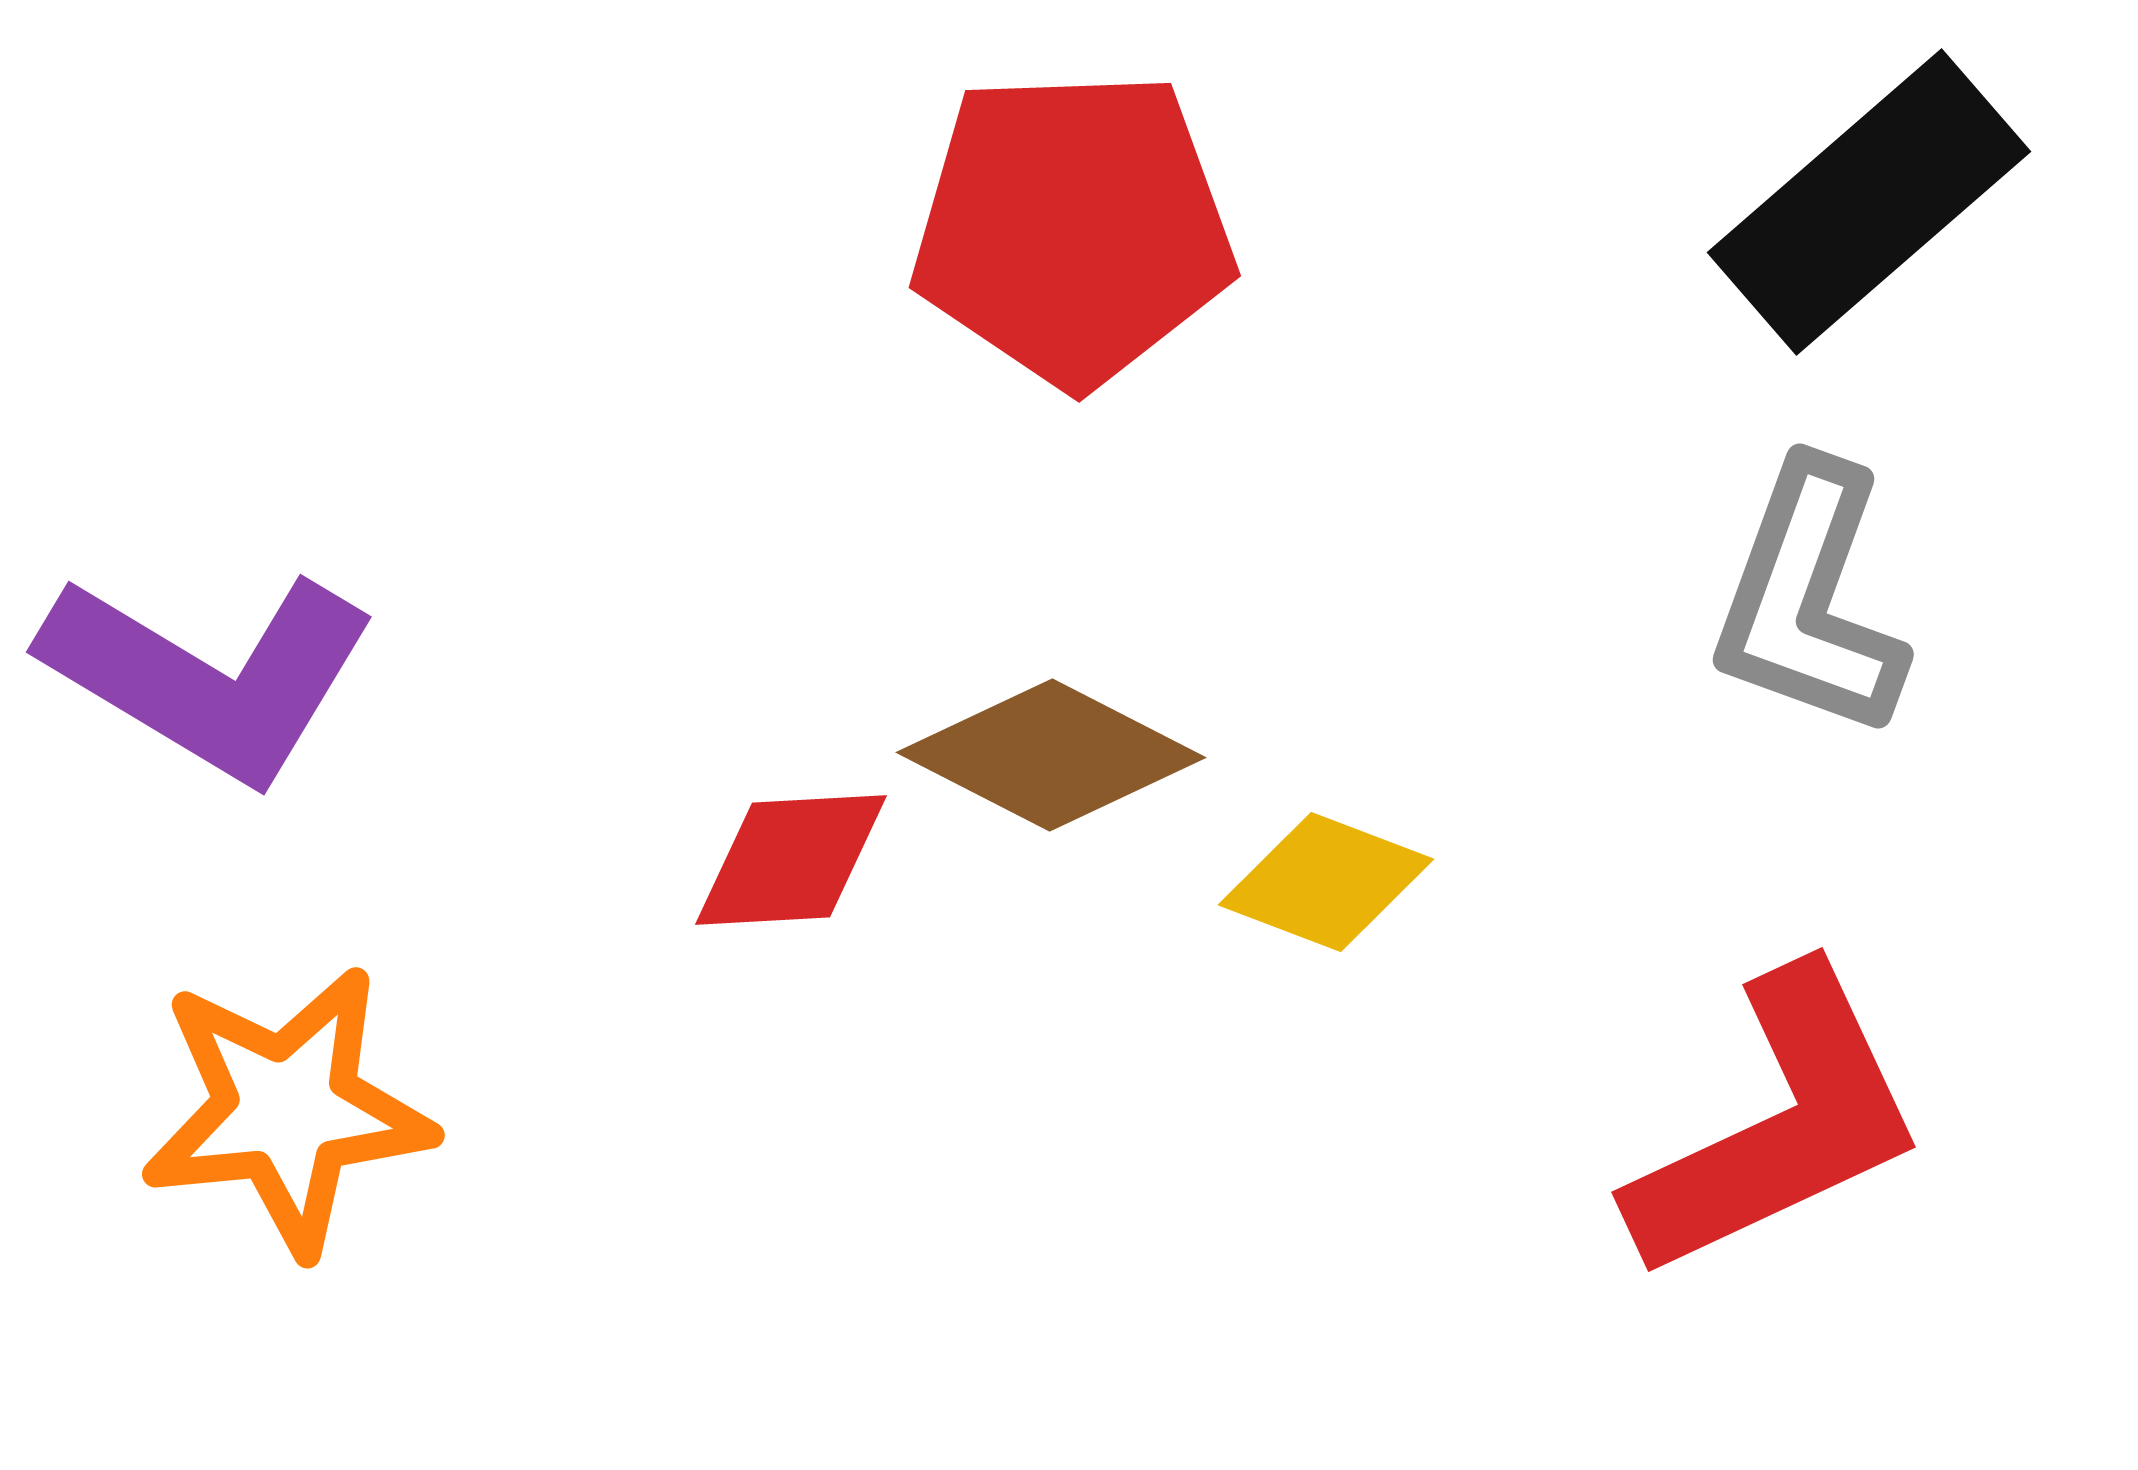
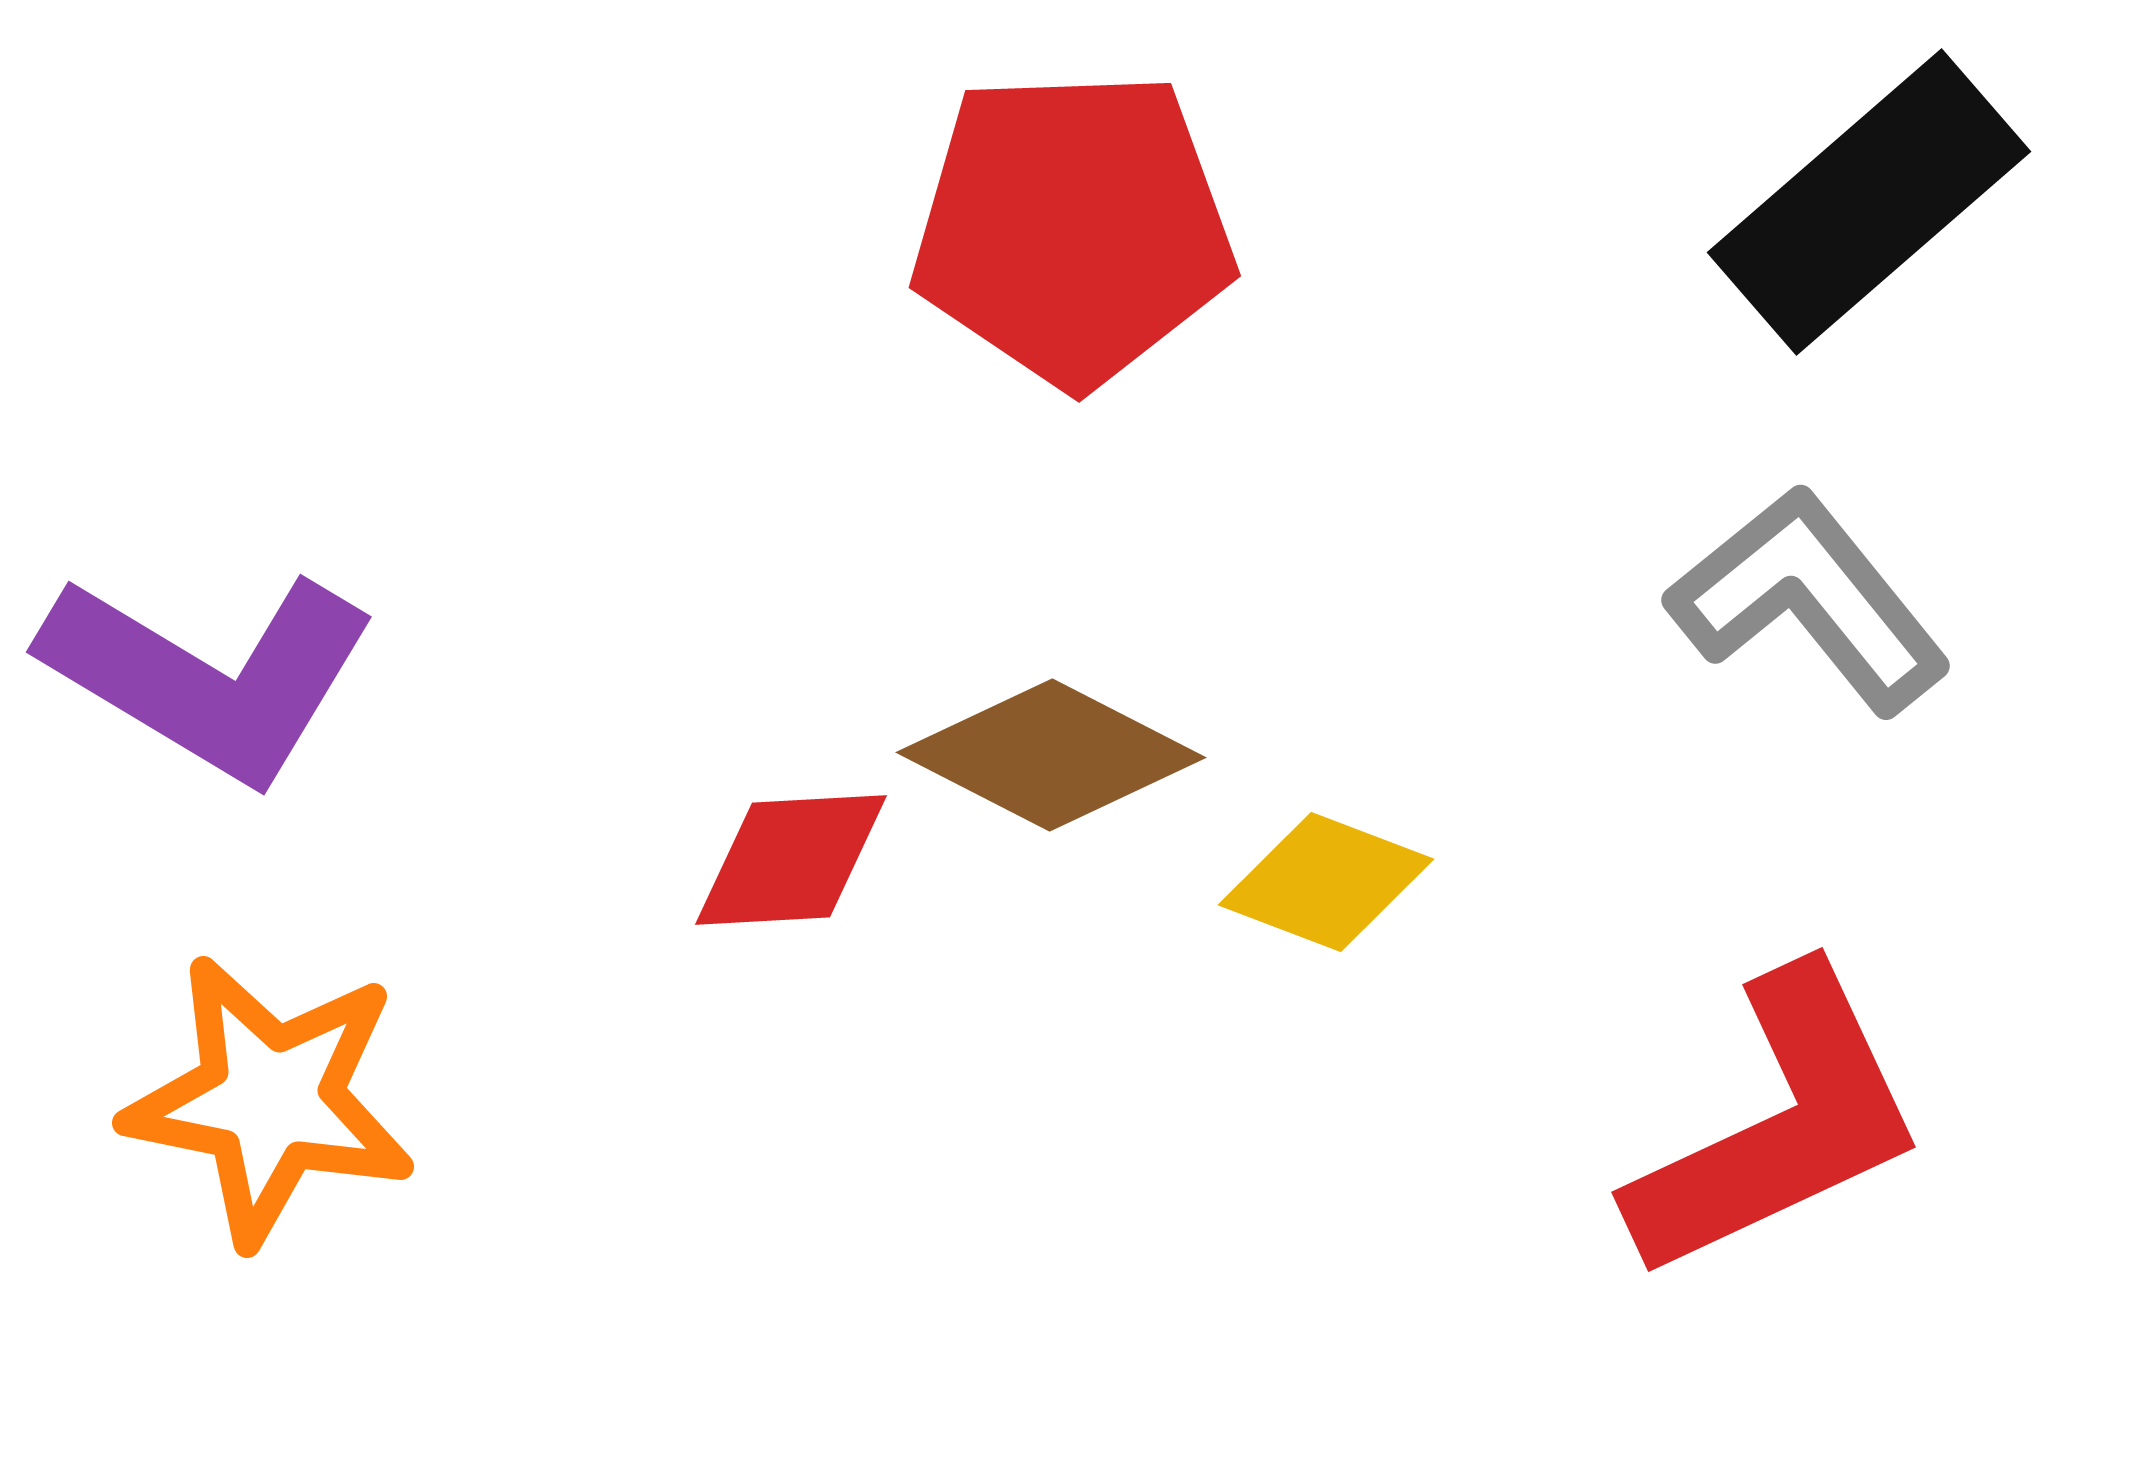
gray L-shape: rotated 121 degrees clockwise
orange star: moved 17 px left, 10 px up; rotated 17 degrees clockwise
